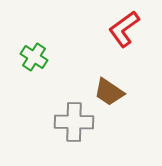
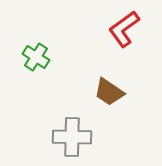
green cross: moved 2 px right
gray cross: moved 2 px left, 15 px down
